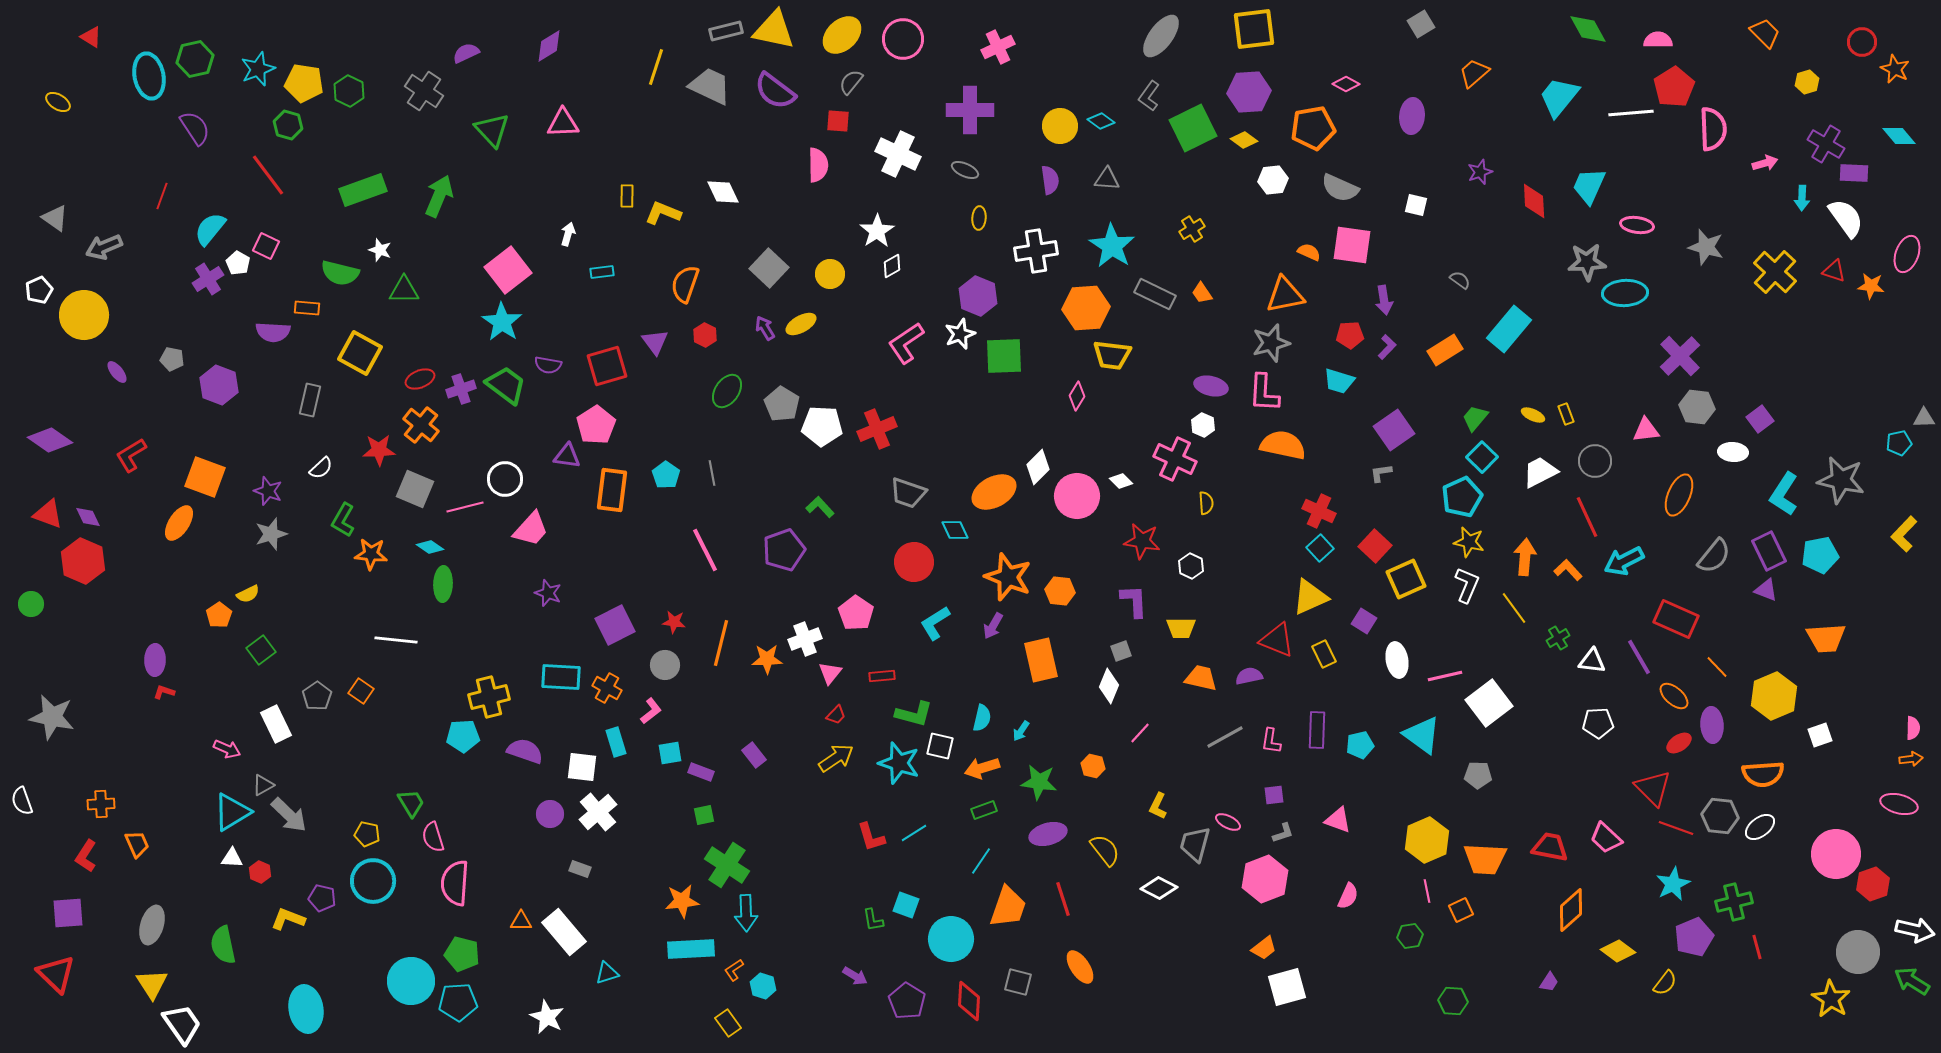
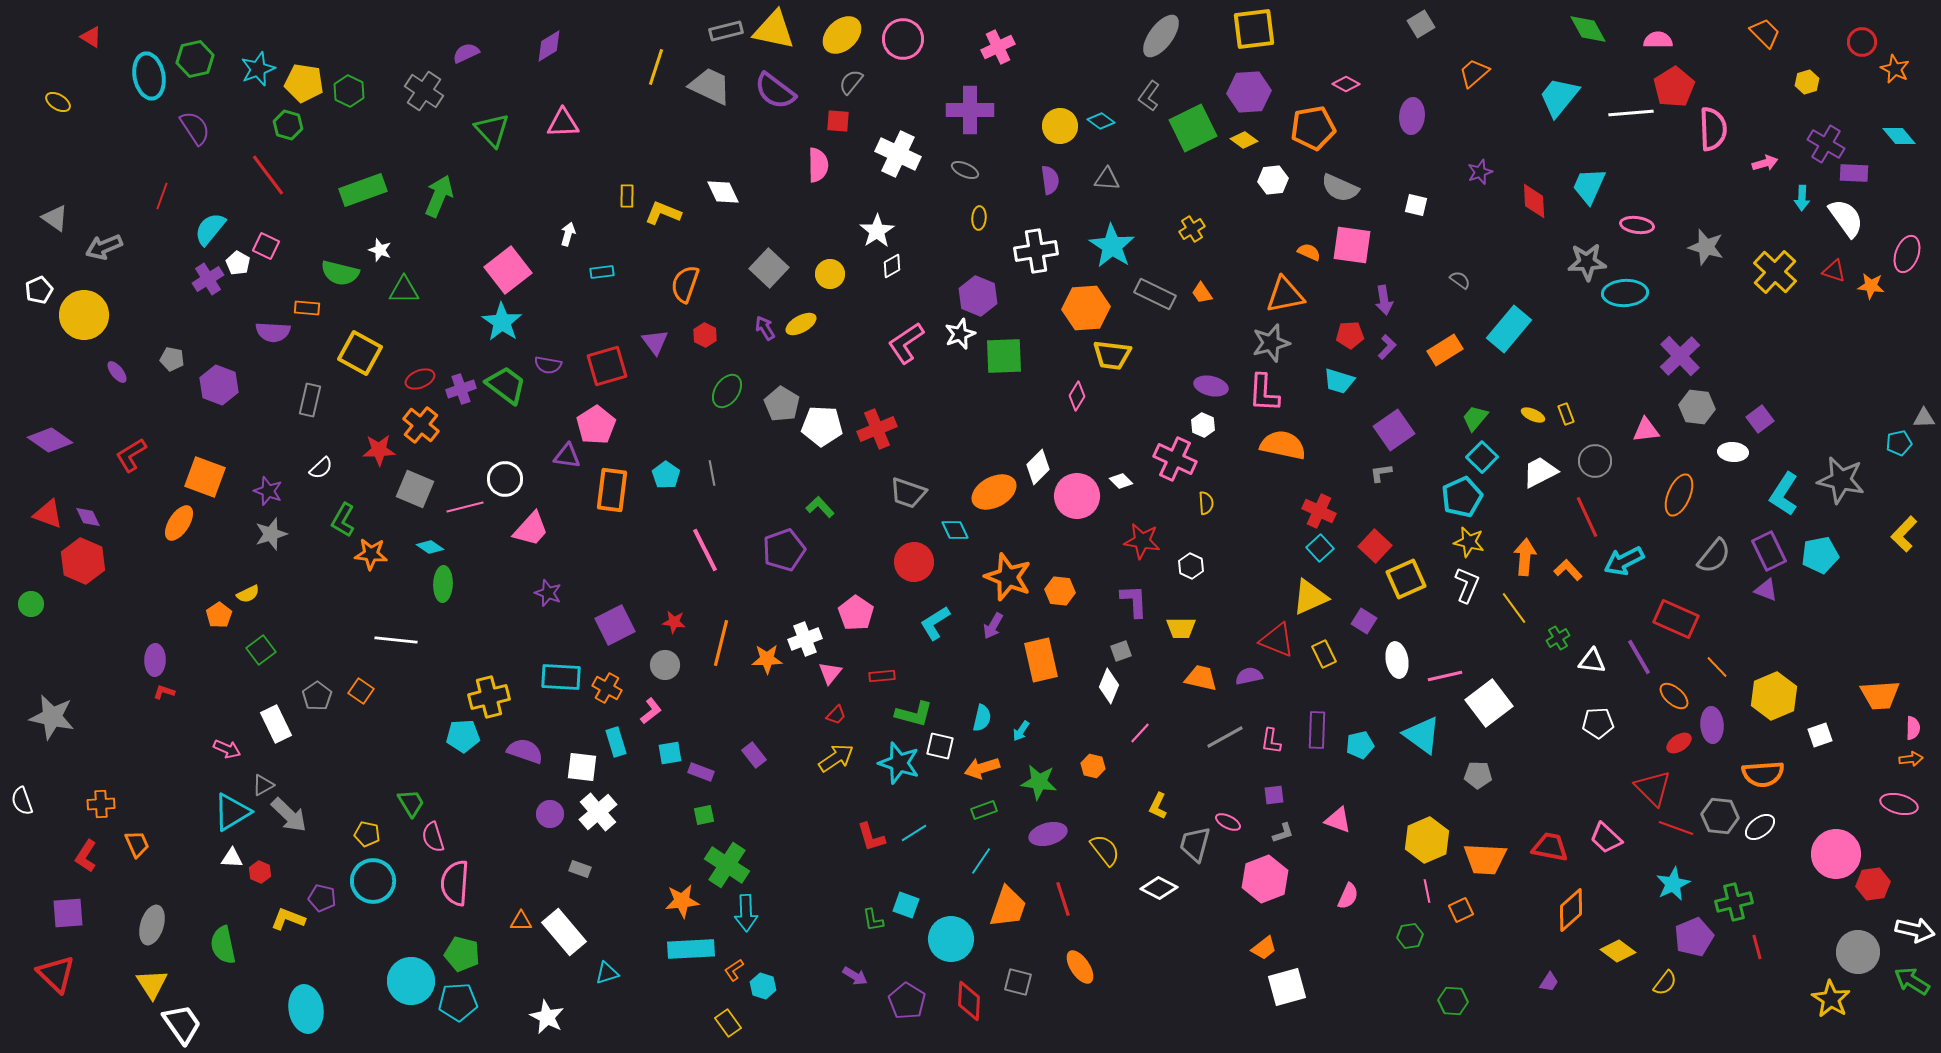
orange trapezoid at (1826, 638): moved 54 px right, 57 px down
red hexagon at (1873, 884): rotated 12 degrees clockwise
